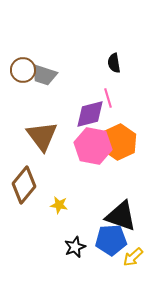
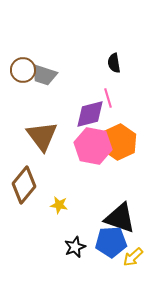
black triangle: moved 1 px left, 2 px down
blue pentagon: moved 2 px down
